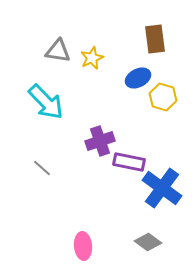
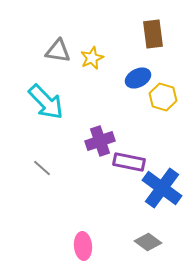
brown rectangle: moved 2 px left, 5 px up
